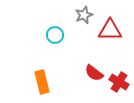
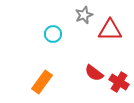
cyan circle: moved 2 px left, 1 px up
orange rectangle: rotated 50 degrees clockwise
